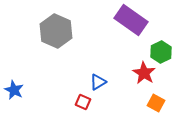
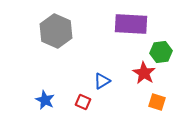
purple rectangle: moved 4 px down; rotated 32 degrees counterclockwise
green hexagon: rotated 20 degrees clockwise
blue triangle: moved 4 px right, 1 px up
blue star: moved 31 px right, 10 px down
orange square: moved 1 px right, 1 px up; rotated 12 degrees counterclockwise
